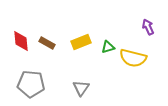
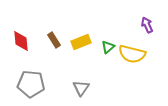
purple arrow: moved 1 px left, 2 px up
brown rectangle: moved 7 px right, 3 px up; rotated 28 degrees clockwise
green triangle: rotated 24 degrees counterclockwise
yellow semicircle: moved 1 px left, 4 px up
